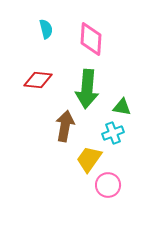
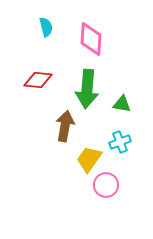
cyan semicircle: moved 2 px up
green triangle: moved 3 px up
cyan cross: moved 7 px right, 9 px down
pink circle: moved 2 px left
